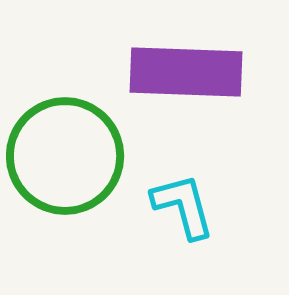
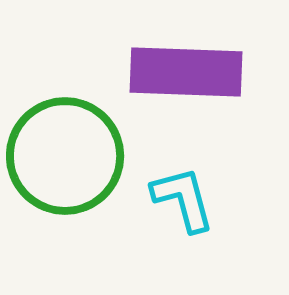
cyan L-shape: moved 7 px up
